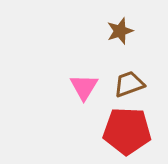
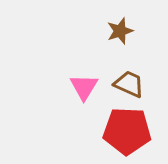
brown trapezoid: rotated 44 degrees clockwise
